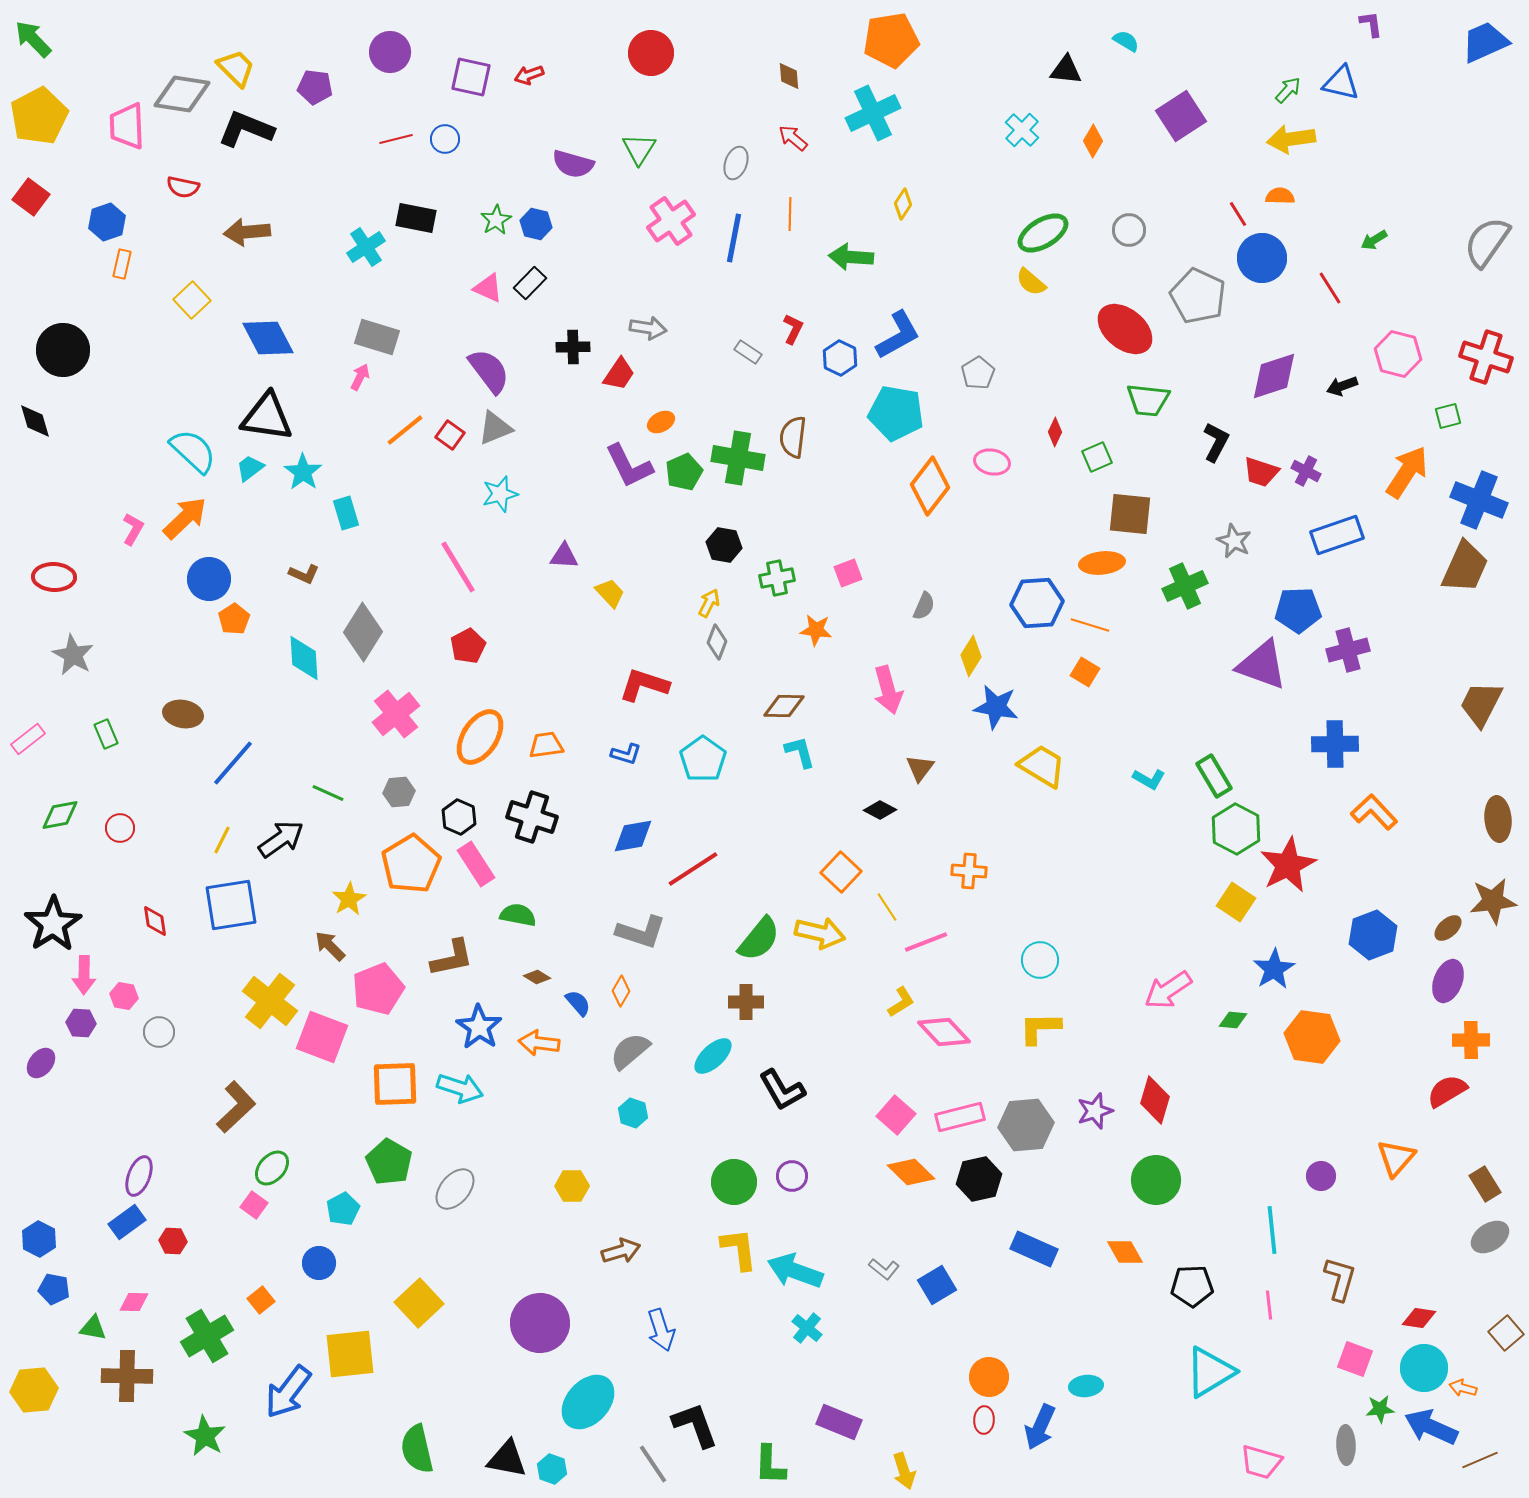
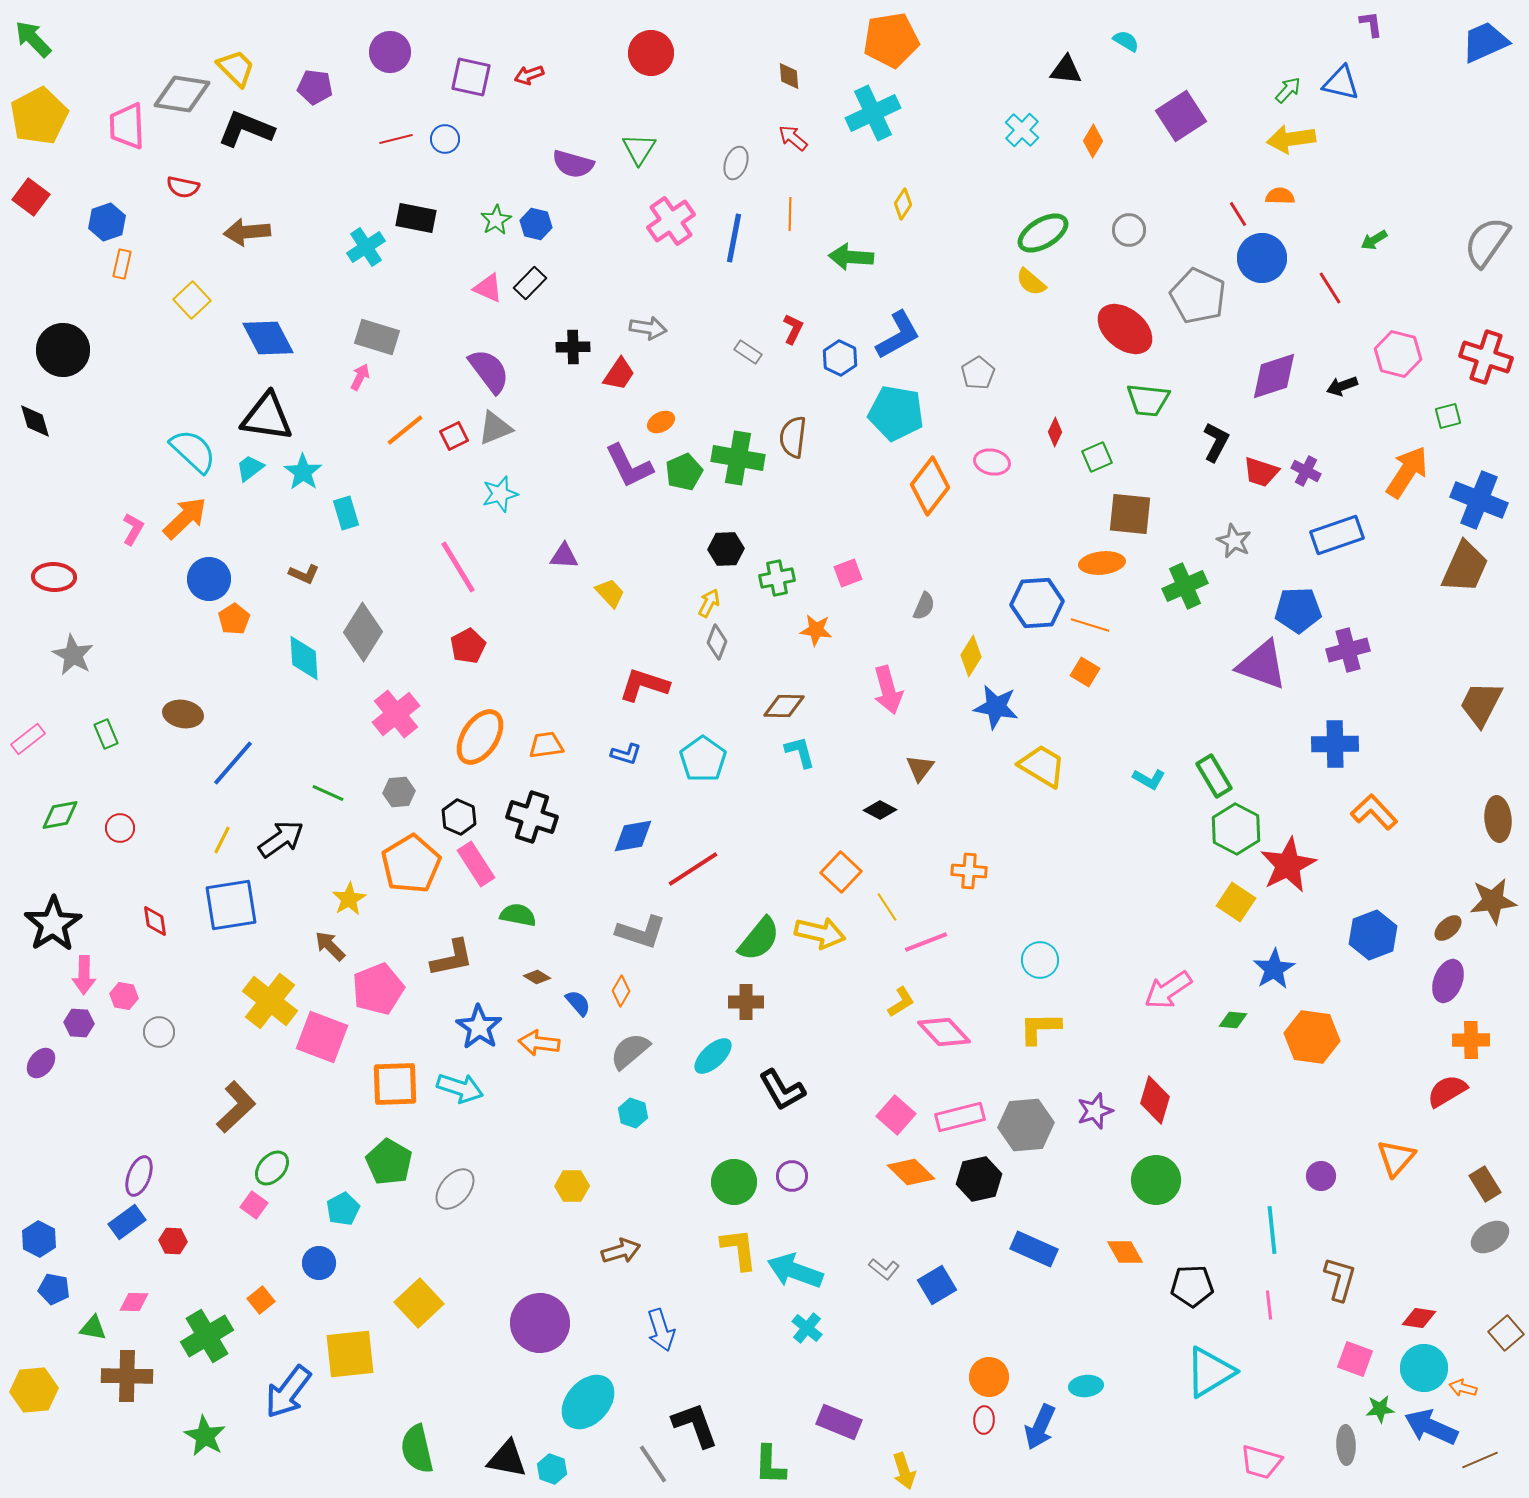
red square at (450, 435): moved 4 px right, 1 px down; rotated 28 degrees clockwise
black hexagon at (724, 545): moved 2 px right, 4 px down; rotated 12 degrees counterclockwise
purple hexagon at (81, 1023): moved 2 px left
